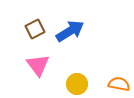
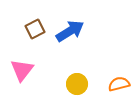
pink triangle: moved 16 px left, 5 px down; rotated 15 degrees clockwise
orange semicircle: rotated 25 degrees counterclockwise
